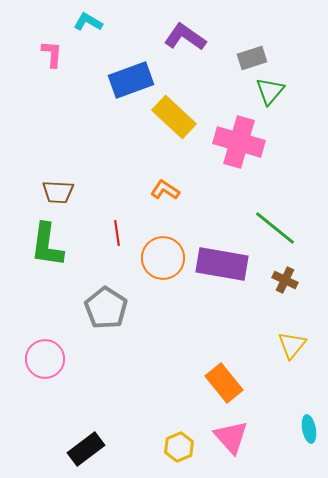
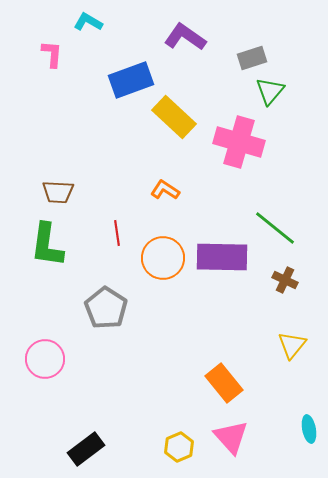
purple rectangle: moved 7 px up; rotated 9 degrees counterclockwise
